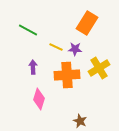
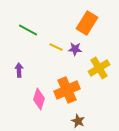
purple arrow: moved 14 px left, 3 px down
orange cross: moved 15 px down; rotated 20 degrees counterclockwise
brown star: moved 2 px left
